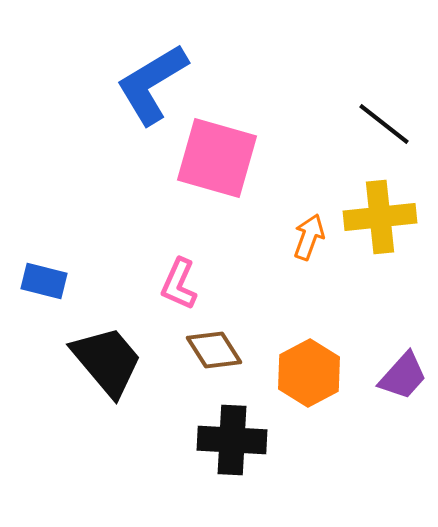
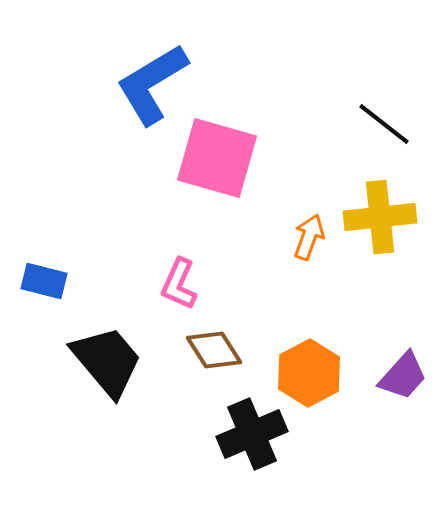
black cross: moved 20 px right, 6 px up; rotated 26 degrees counterclockwise
